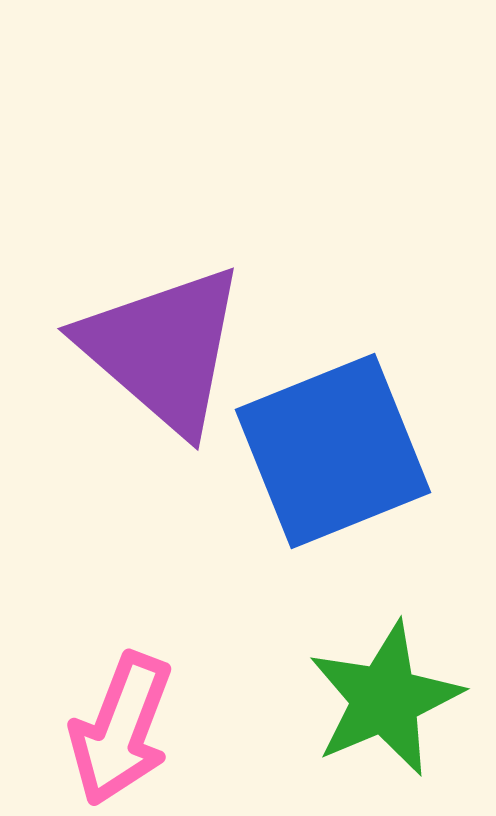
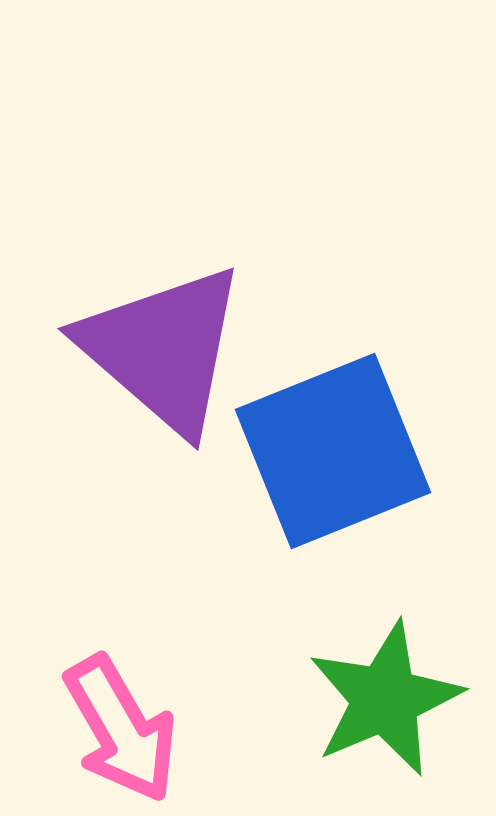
pink arrow: rotated 51 degrees counterclockwise
